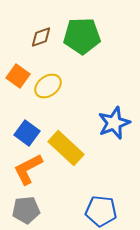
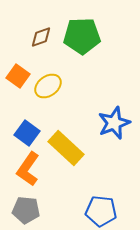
orange L-shape: rotated 28 degrees counterclockwise
gray pentagon: rotated 12 degrees clockwise
